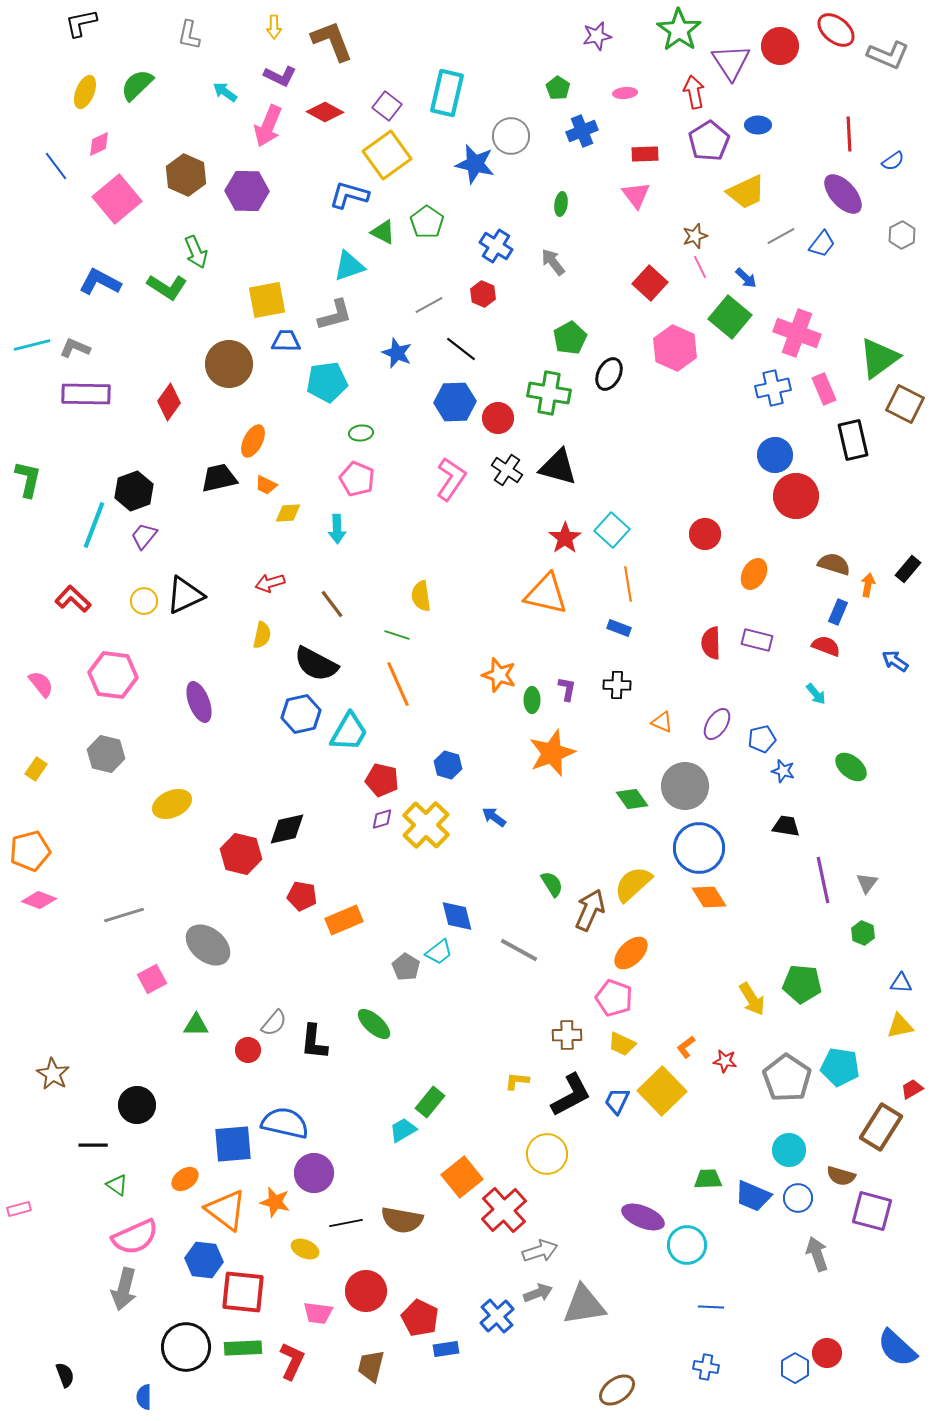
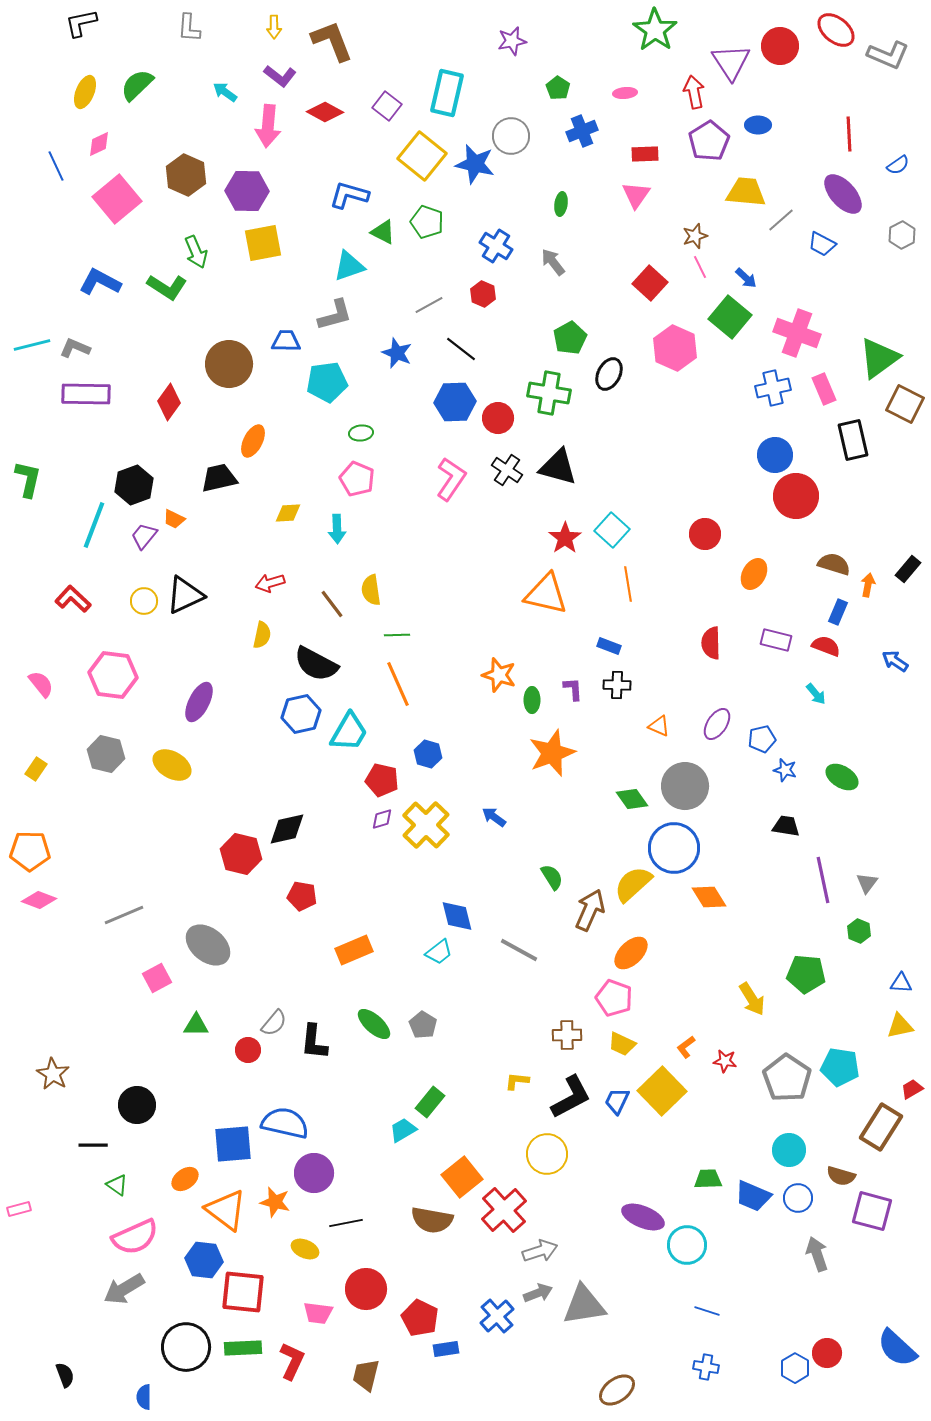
green star at (679, 30): moved 24 px left
gray L-shape at (189, 35): moved 7 px up; rotated 8 degrees counterclockwise
purple star at (597, 36): moved 85 px left, 5 px down
purple L-shape at (280, 76): rotated 12 degrees clockwise
pink arrow at (268, 126): rotated 18 degrees counterclockwise
yellow square at (387, 155): moved 35 px right, 1 px down; rotated 15 degrees counterclockwise
blue semicircle at (893, 161): moved 5 px right, 4 px down
blue line at (56, 166): rotated 12 degrees clockwise
yellow trapezoid at (746, 192): rotated 150 degrees counterclockwise
pink triangle at (636, 195): rotated 12 degrees clockwise
green pentagon at (427, 222): rotated 16 degrees counterclockwise
gray line at (781, 236): moved 16 px up; rotated 12 degrees counterclockwise
blue trapezoid at (822, 244): rotated 80 degrees clockwise
yellow square at (267, 300): moved 4 px left, 57 px up
orange trapezoid at (266, 485): moved 92 px left, 34 px down
black hexagon at (134, 491): moved 6 px up
yellow semicircle at (421, 596): moved 50 px left, 6 px up
blue rectangle at (619, 628): moved 10 px left, 18 px down
green line at (397, 635): rotated 20 degrees counterclockwise
purple rectangle at (757, 640): moved 19 px right
purple L-shape at (567, 689): moved 6 px right; rotated 15 degrees counterclockwise
purple ellipse at (199, 702): rotated 48 degrees clockwise
orange triangle at (662, 722): moved 3 px left, 4 px down
blue hexagon at (448, 765): moved 20 px left, 11 px up
green ellipse at (851, 767): moved 9 px left, 10 px down; rotated 8 degrees counterclockwise
blue star at (783, 771): moved 2 px right, 1 px up
yellow ellipse at (172, 804): moved 39 px up; rotated 54 degrees clockwise
blue circle at (699, 848): moved 25 px left
orange pentagon at (30, 851): rotated 15 degrees clockwise
green semicircle at (552, 884): moved 7 px up
gray line at (124, 915): rotated 6 degrees counterclockwise
orange rectangle at (344, 920): moved 10 px right, 30 px down
green hexagon at (863, 933): moved 4 px left, 2 px up
gray pentagon at (406, 967): moved 17 px right, 58 px down
pink square at (152, 979): moved 5 px right, 1 px up
green pentagon at (802, 984): moved 4 px right, 10 px up
black L-shape at (571, 1095): moved 2 px down
brown semicircle at (402, 1220): moved 30 px right
gray arrow at (124, 1289): rotated 45 degrees clockwise
red circle at (366, 1291): moved 2 px up
blue line at (711, 1307): moved 4 px left, 4 px down; rotated 15 degrees clockwise
brown trapezoid at (371, 1366): moved 5 px left, 9 px down
